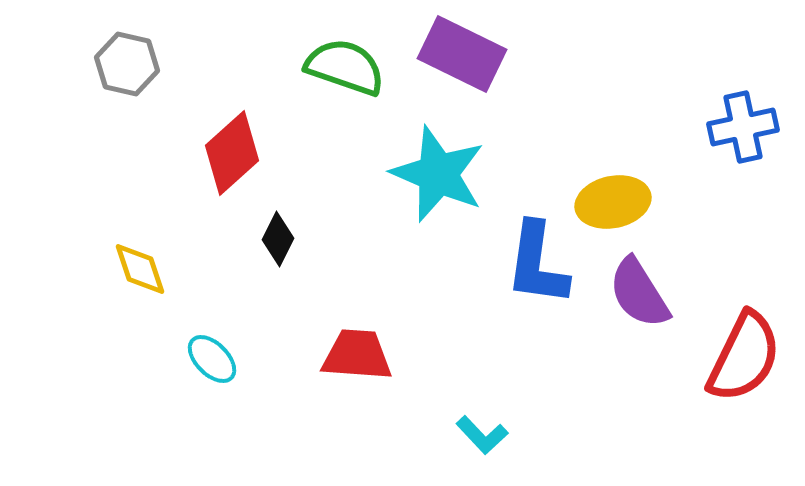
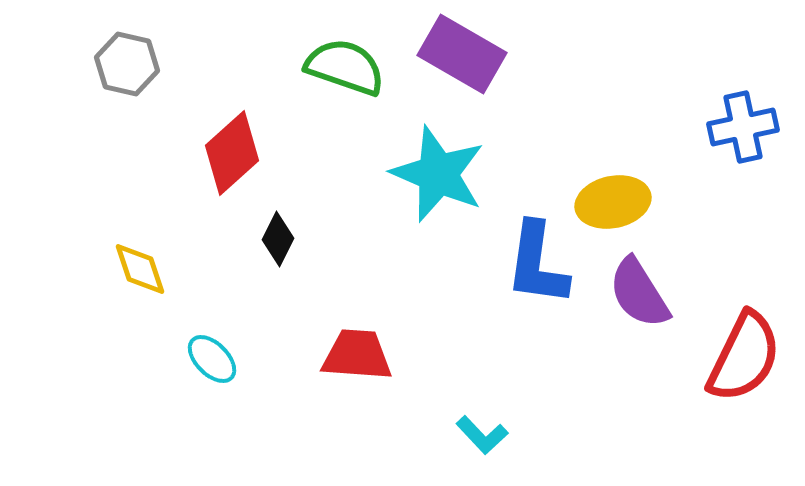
purple rectangle: rotated 4 degrees clockwise
